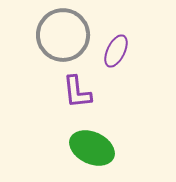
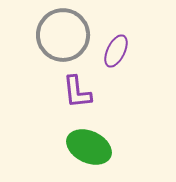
green ellipse: moved 3 px left, 1 px up
